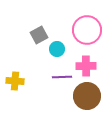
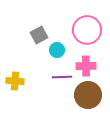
cyan circle: moved 1 px down
brown circle: moved 1 px right, 1 px up
